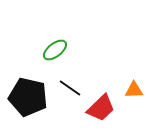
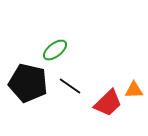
black line: moved 2 px up
black pentagon: moved 14 px up
red trapezoid: moved 7 px right, 5 px up
